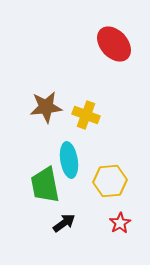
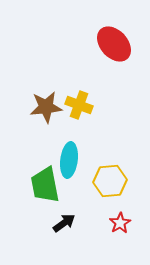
yellow cross: moved 7 px left, 10 px up
cyan ellipse: rotated 16 degrees clockwise
